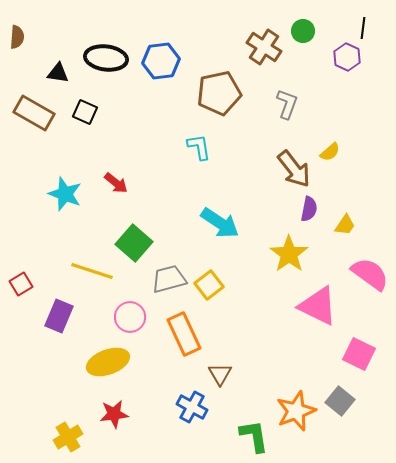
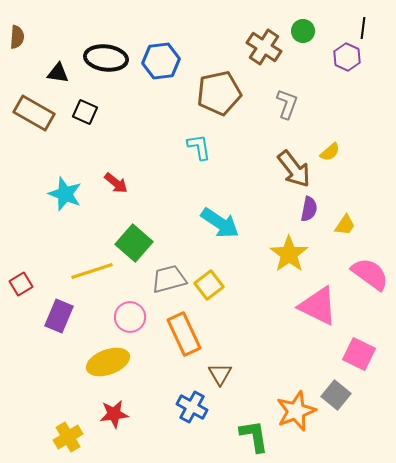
yellow line: rotated 36 degrees counterclockwise
gray square: moved 4 px left, 6 px up
